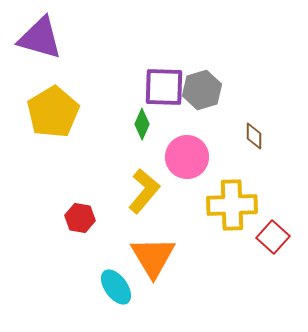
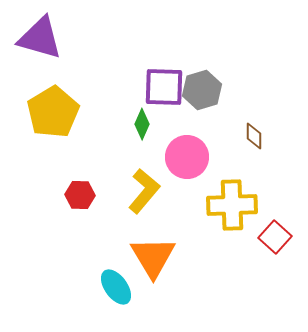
red hexagon: moved 23 px up; rotated 8 degrees counterclockwise
red square: moved 2 px right
